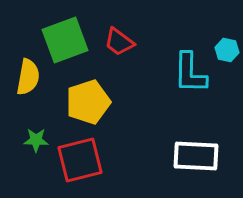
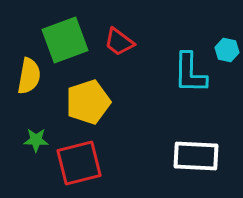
yellow semicircle: moved 1 px right, 1 px up
red square: moved 1 px left, 3 px down
